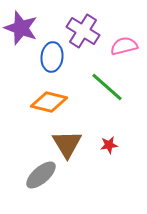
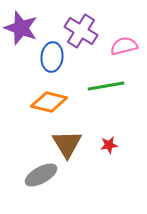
purple cross: moved 2 px left
green line: moved 1 px left, 1 px up; rotated 51 degrees counterclockwise
gray ellipse: rotated 12 degrees clockwise
